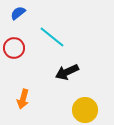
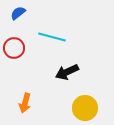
cyan line: rotated 24 degrees counterclockwise
orange arrow: moved 2 px right, 4 px down
yellow circle: moved 2 px up
